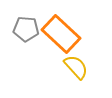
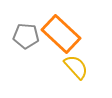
gray pentagon: moved 7 px down
